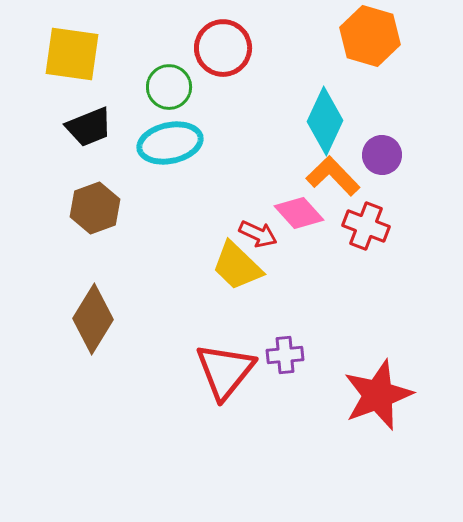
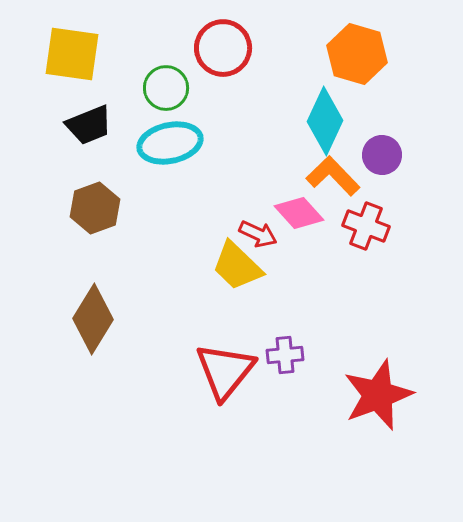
orange hexagon: moved 13 px left, 18 px down
green circle: moved 3 px left, 1 px down
black trapezoid: moved 2 px up
